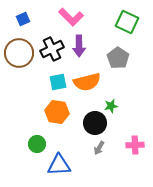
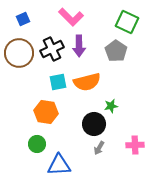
gray pentagon: moved 2 px left, 7 px up
orange hexagon: moved 11 px left
black circle: moved 1 px left, 1 px down
